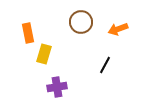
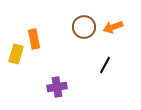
brown circle: moved 3 px right, 5 px down
orange arrow: moved 5 px left, 2 px up
orange rectangle: moved 6 px right, 6 px down
yellow rectangle: moved 28 px left
